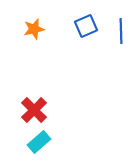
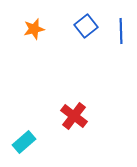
blue square: rotated 15 degrees counterclockwise
red cross: moved 40 px right, 6 px down; rotated 8 degrees counterclockwise
cyan rectangle: moved 15 px left
